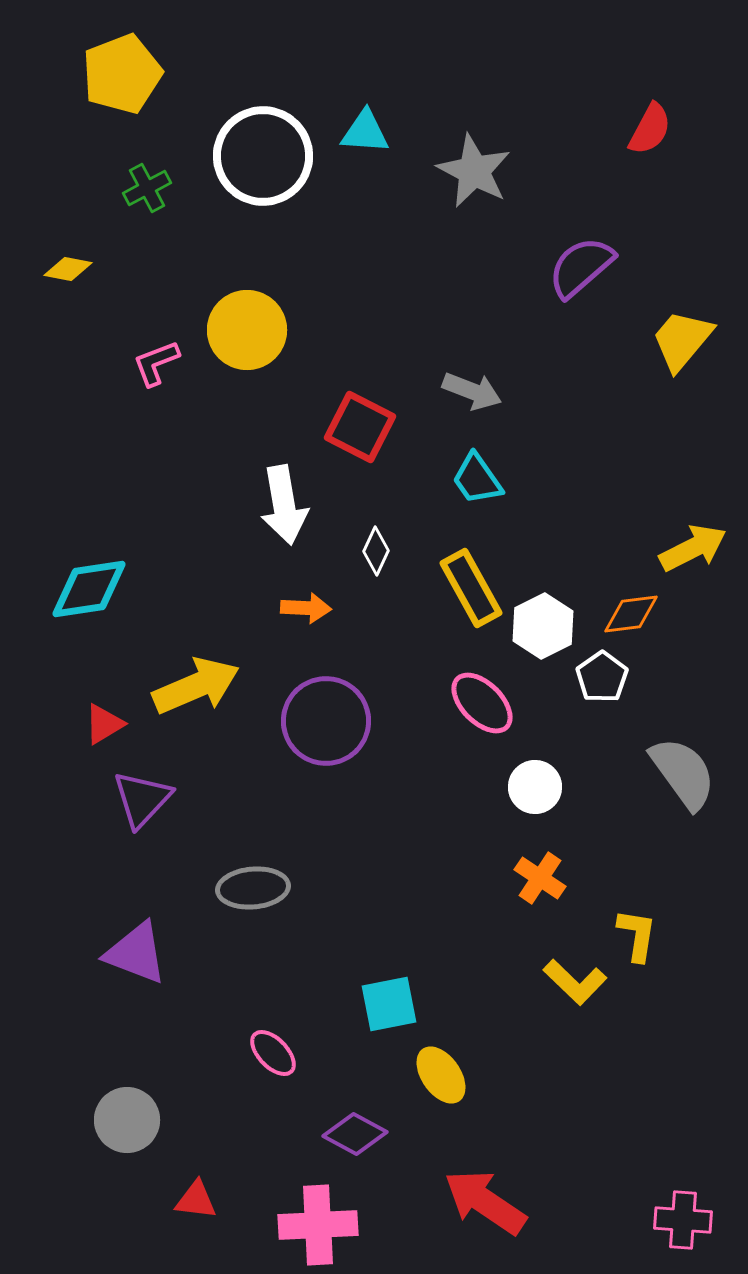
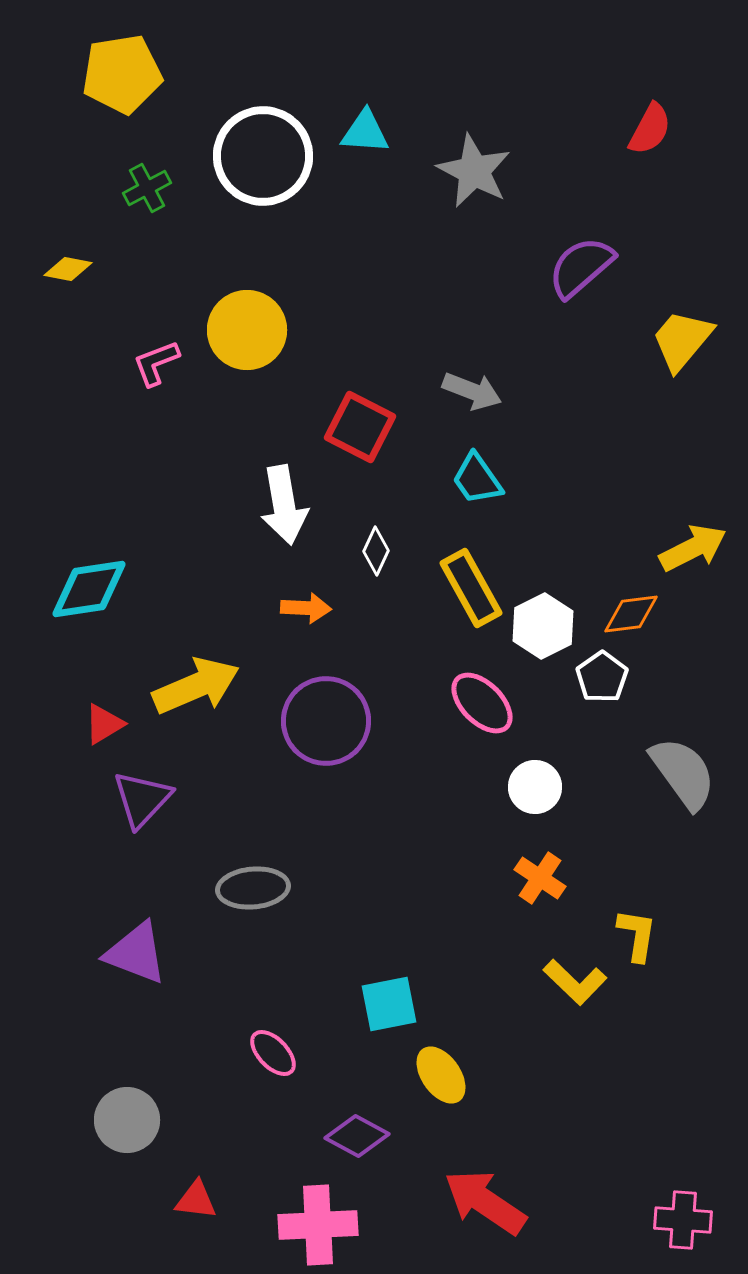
yellow pentagon at (122, 74): rotated 12 degrees clockwise
purple diamond at (355, 1134): moved 2 px right, 2 px down
